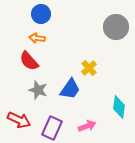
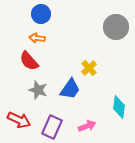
purple rectangle: moved 1 px up
